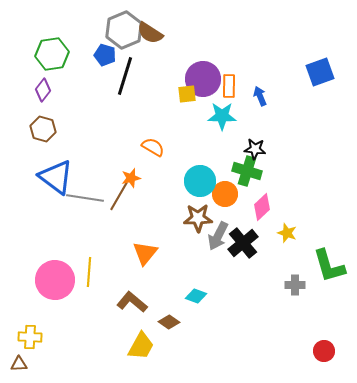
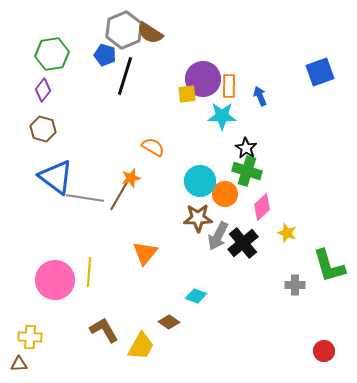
black star: moved 9 px left, 1 px up; rotated 25 degrees clockwise
brown L-shape: moved 28 px left, 28 px down; rotated 20 degrees clockwise
